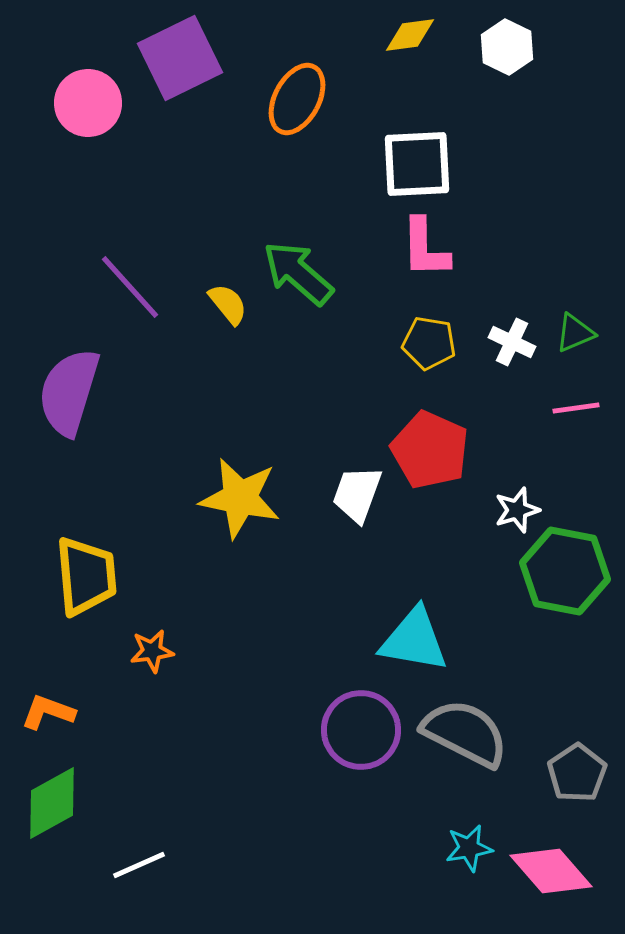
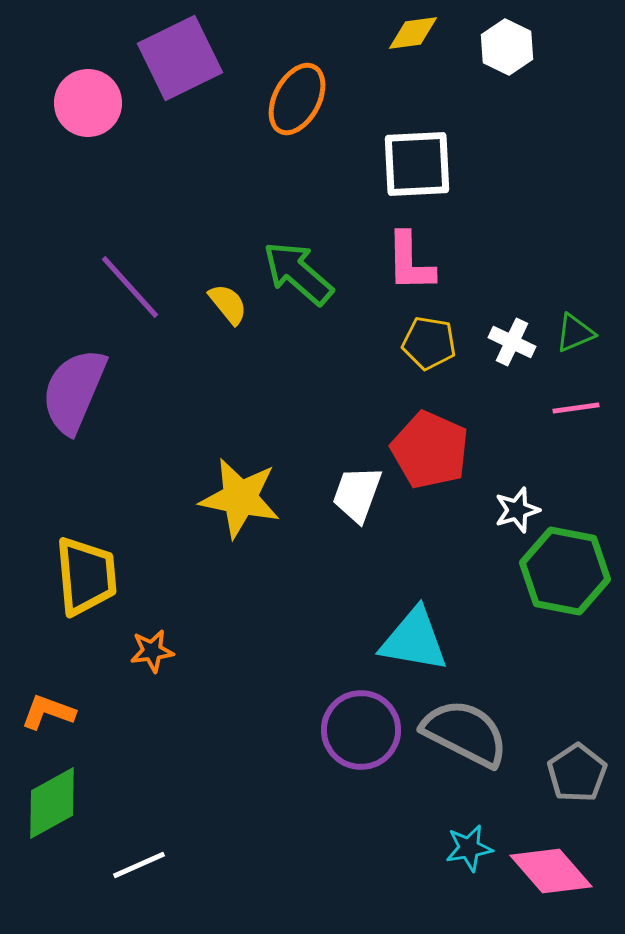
yellow diamond: moved 3 px right, 2 px up
pink L-shape: moved 15 px left, 14 px down
purple semicircle: moved 5 px right, 1 px up; rotated 6 degrees clockwise
